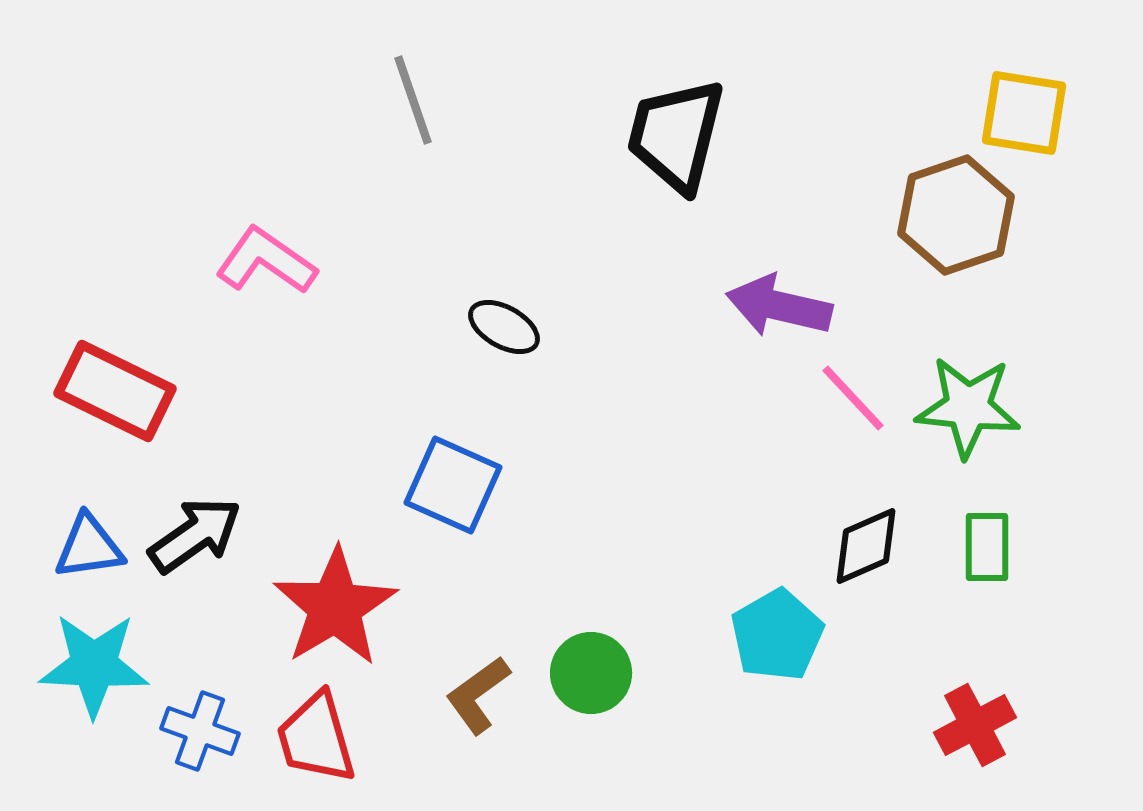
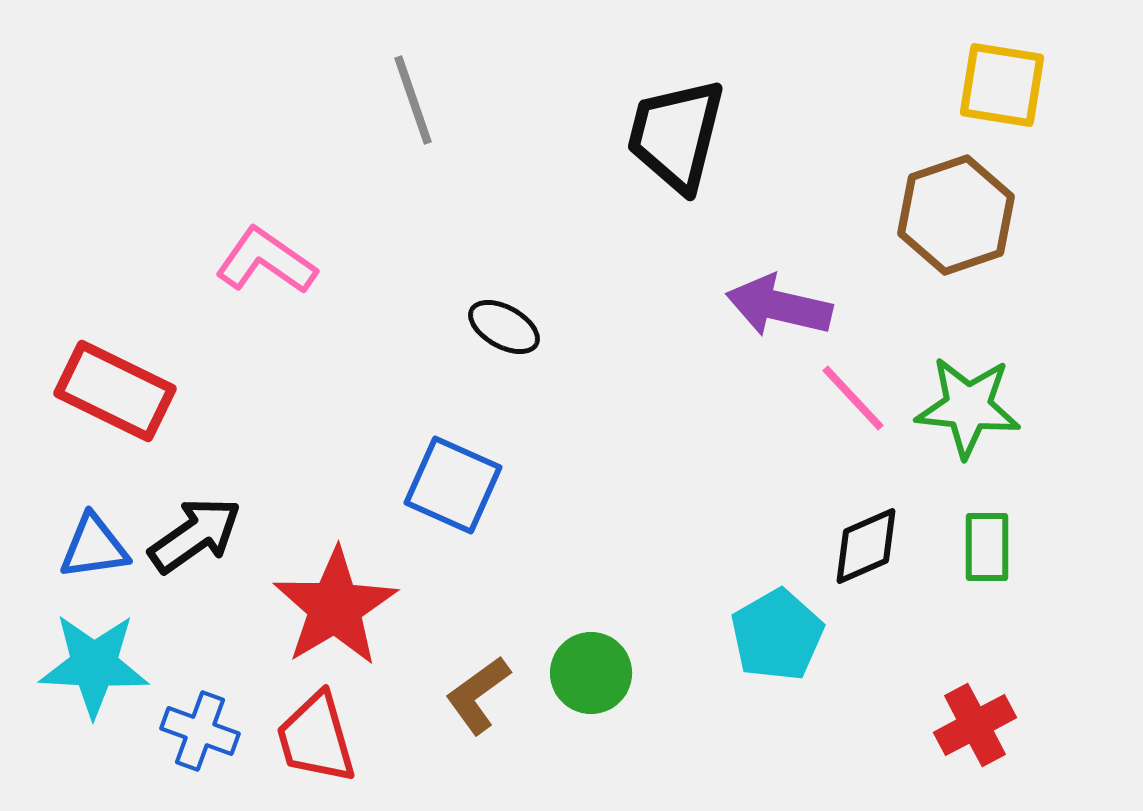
yellow square: moved 22 px left, 28 px up
blue triangle: moved 5 px right
